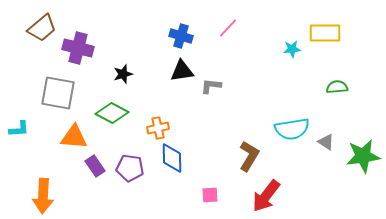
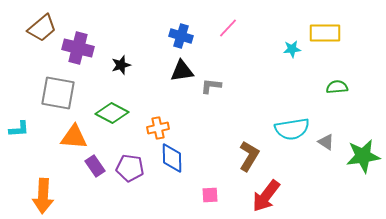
black star: moved 2 px left, 9 px up
